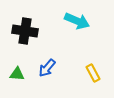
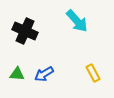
cyan arrow: rotated 25 degrees clockwise
black cross: rotated 15 degrees clockwise
blue arrow: moved 3 px left, 6 px down; rotated 18 degrees clockwise
